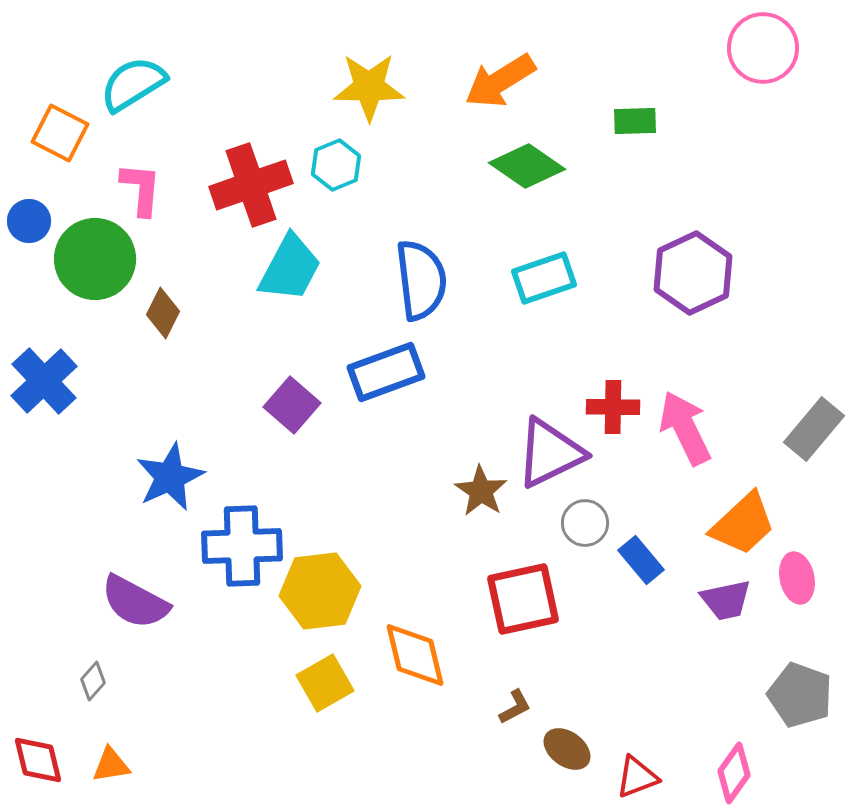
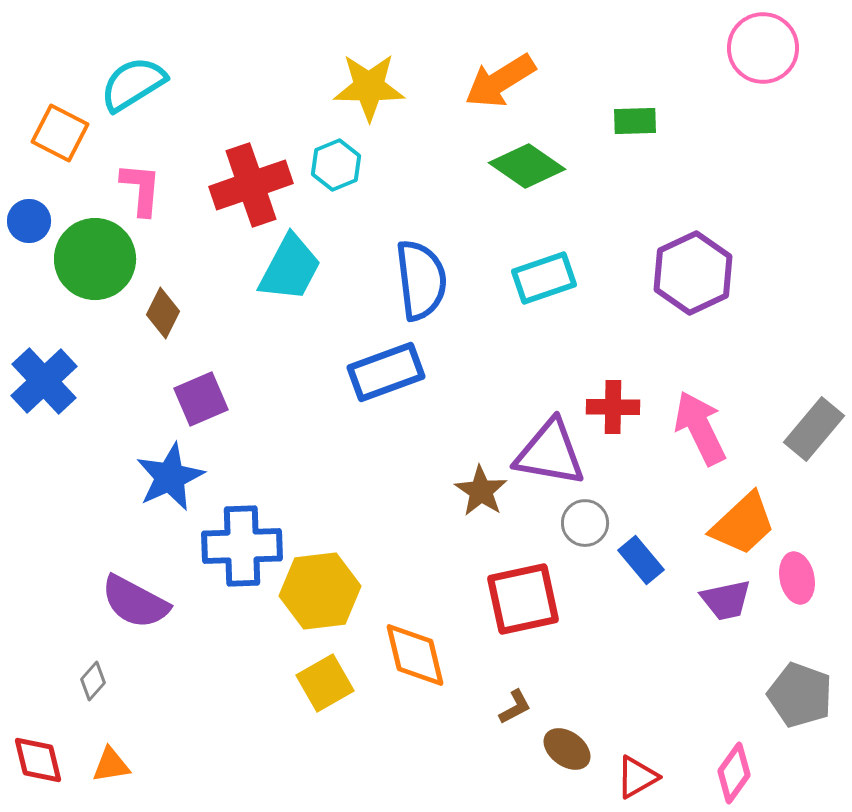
purple square at (292, 405): moved 91 px left, 6 px up; rotated 26 degrees clockwise
pink arrow at (685, 428): moved 15 px right
purple triangle at (550, 453): rotated 36 degrees clockwise
red triangle at (637, 777): rotated 9 degrees counterclockwise
